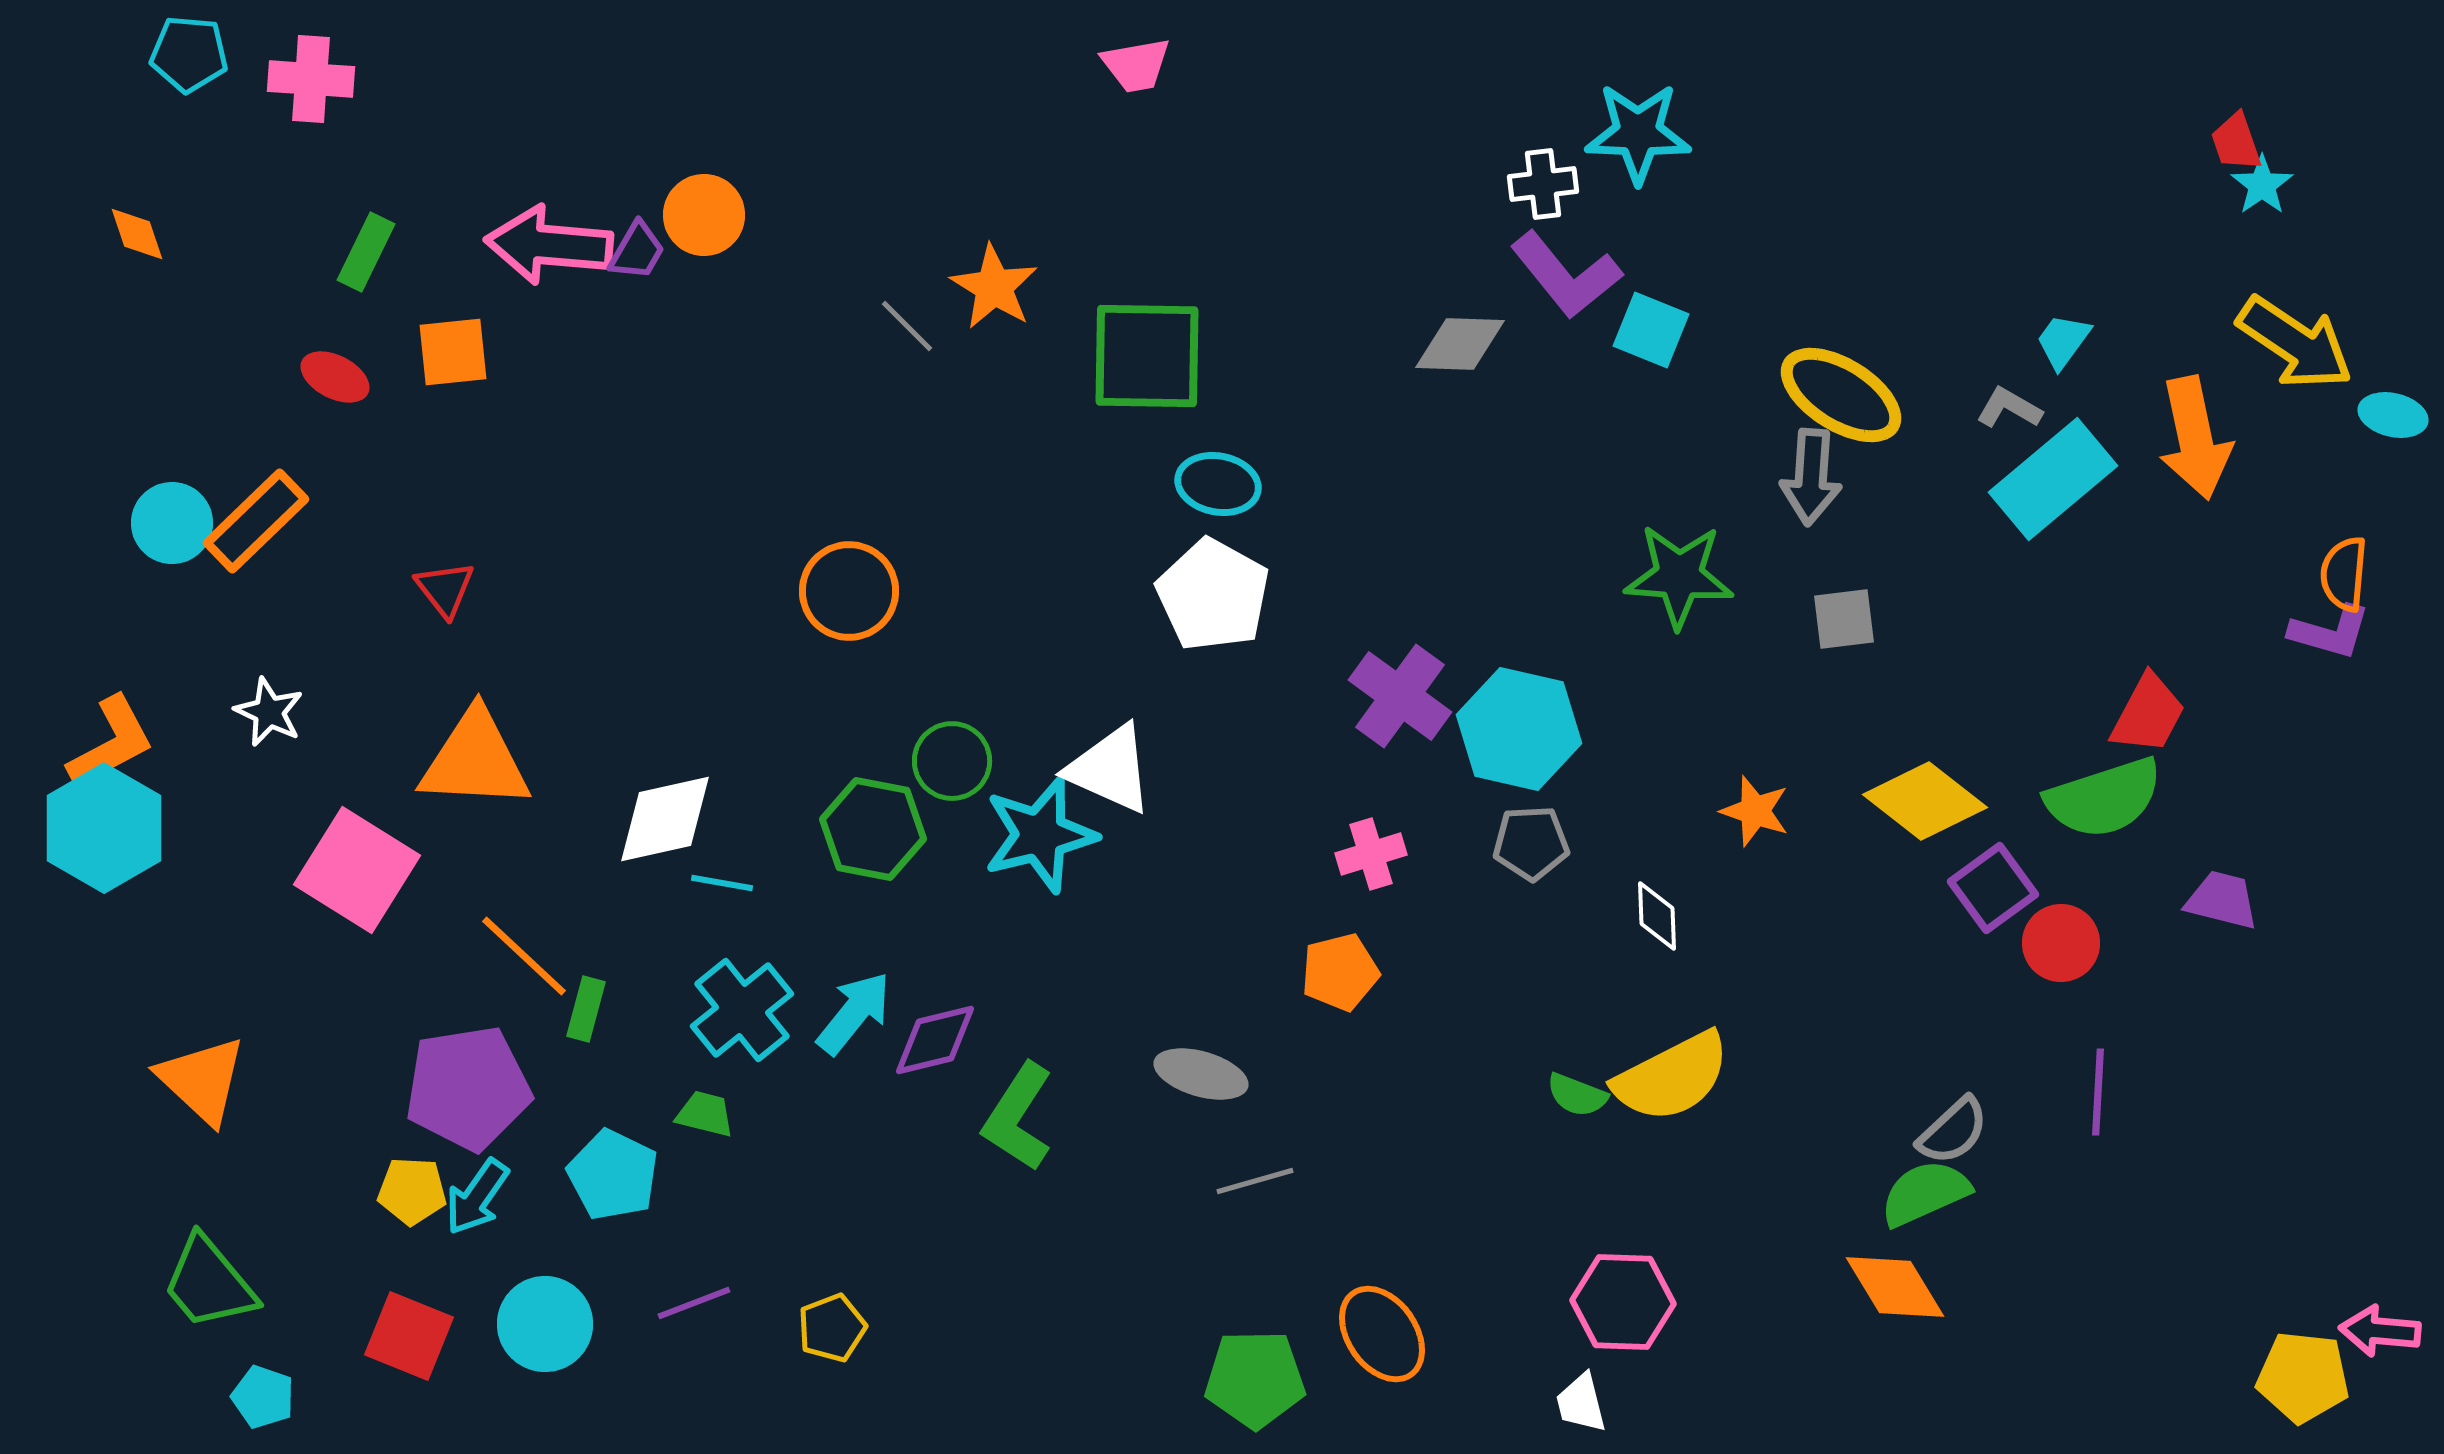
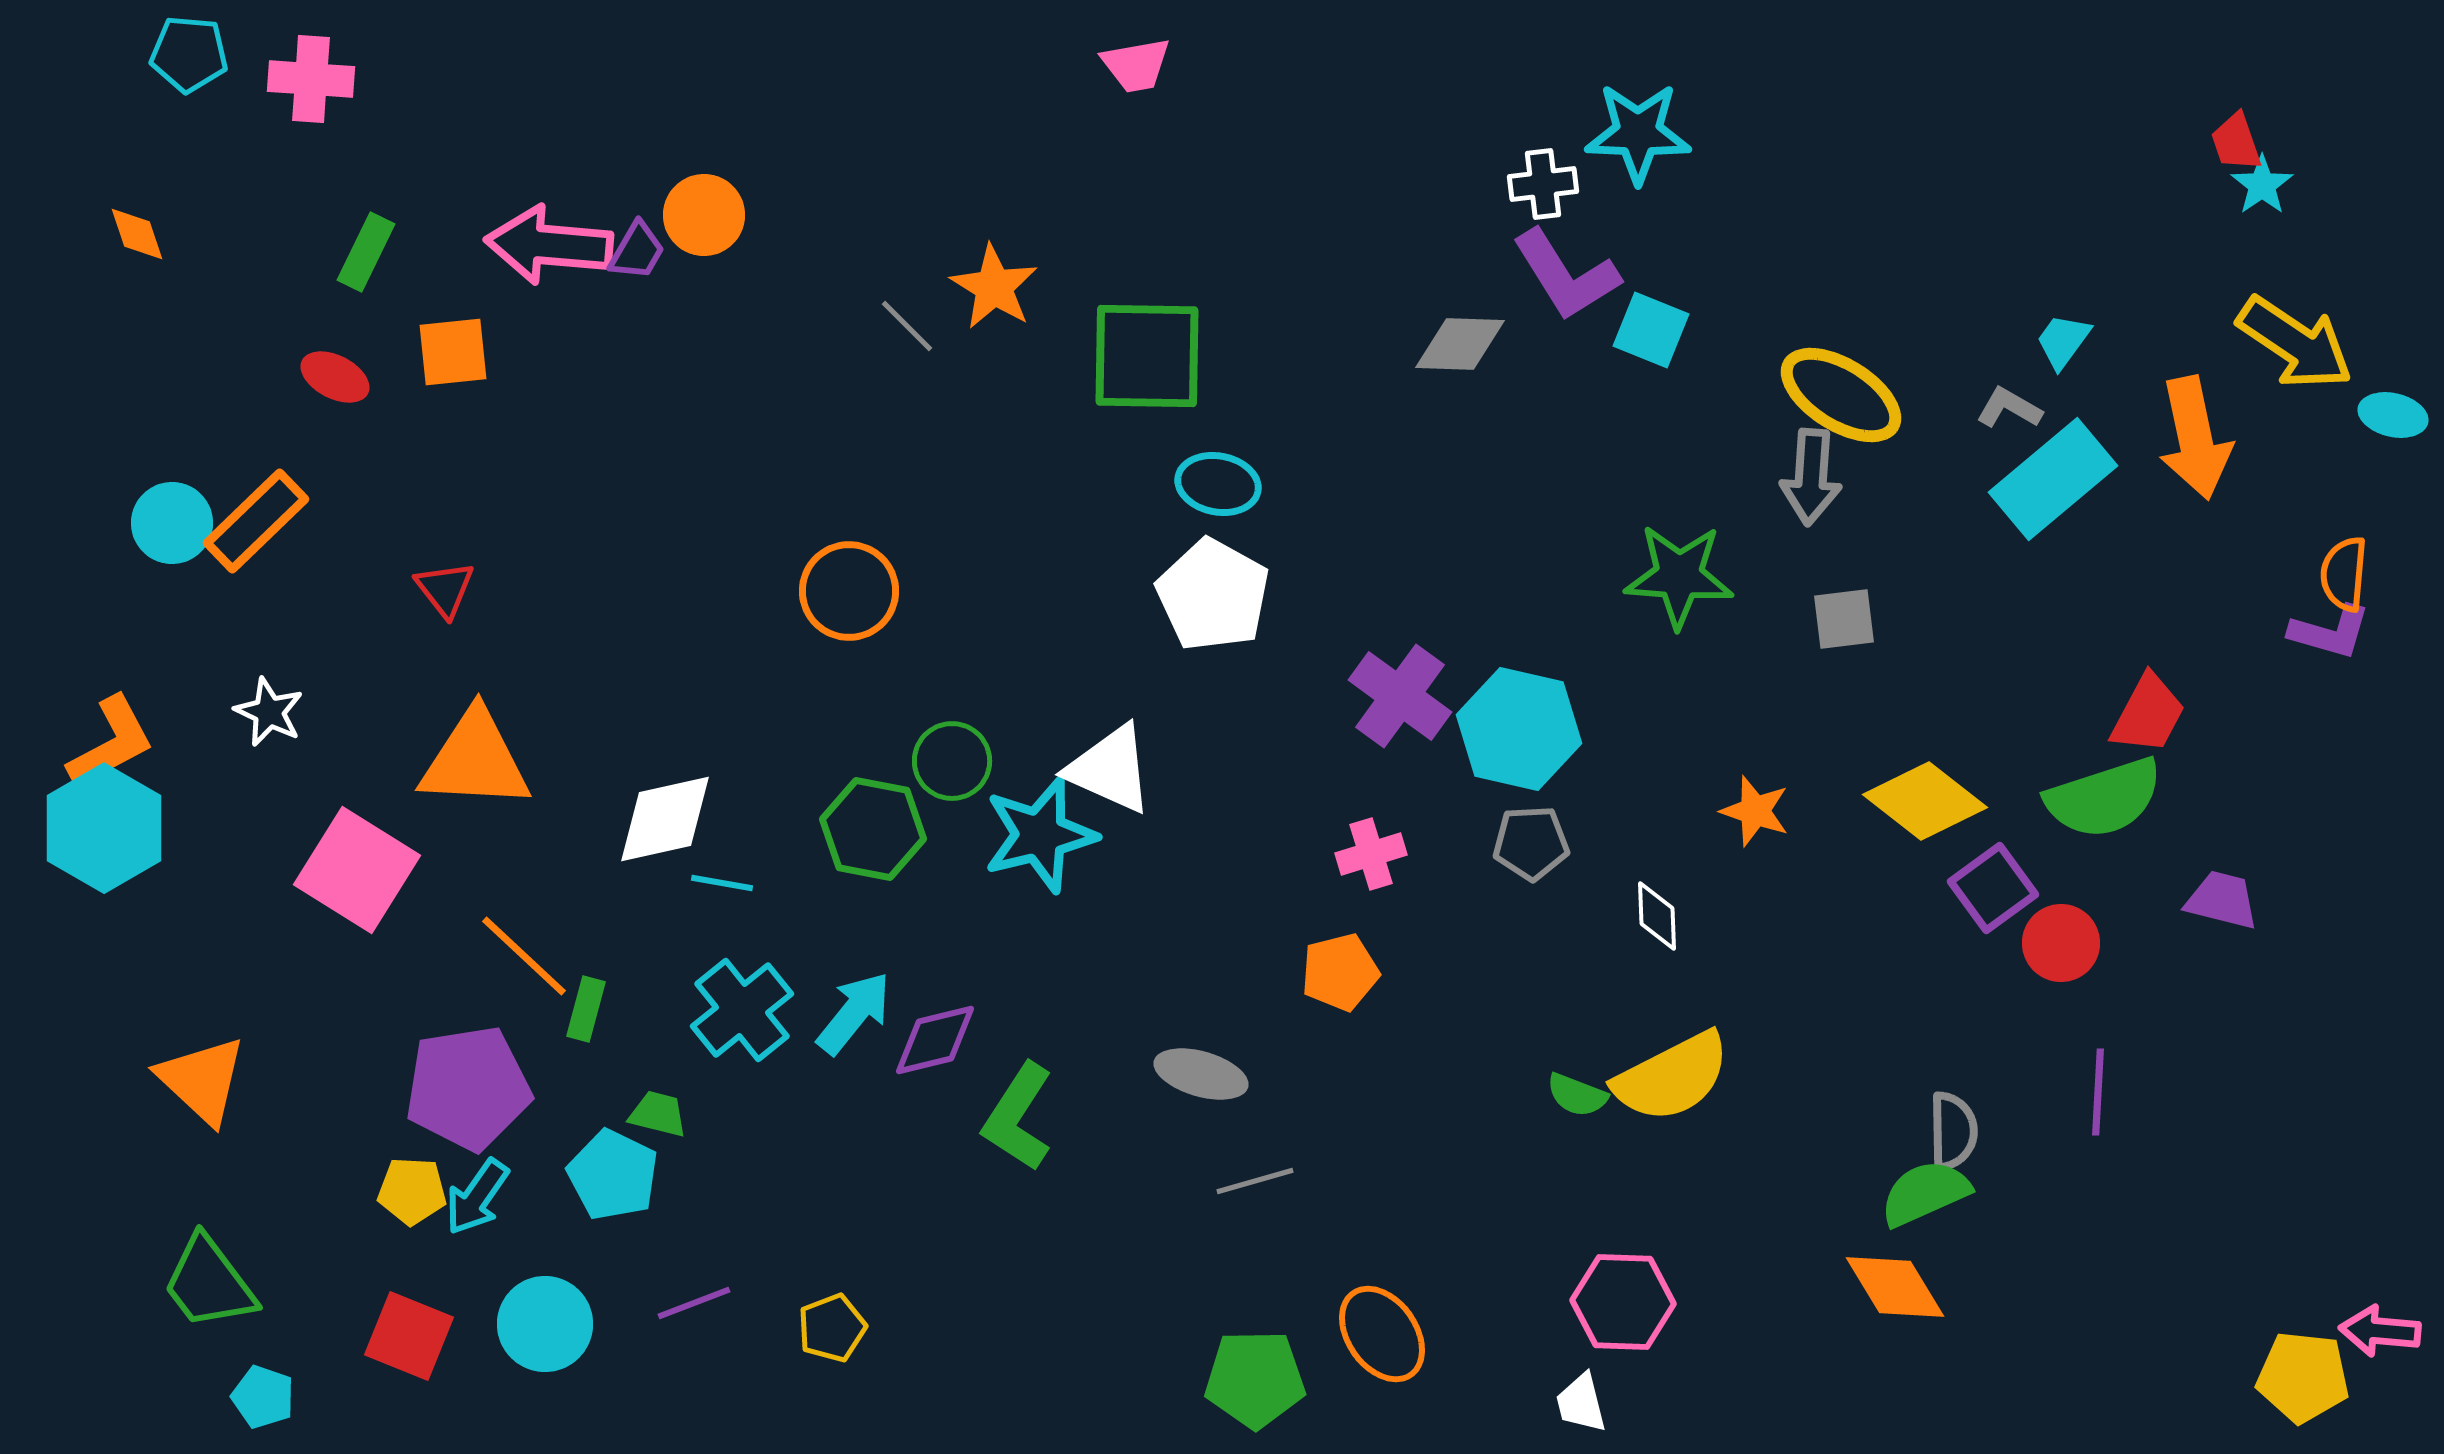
purple L-shape at (1566, 275): rotated 7 degrees clockwise
green trapezoid at (705, 1114): moved 47 px left
gray semicircle at (1953, 1131): rotated 48 degrees counterclockwise
green trapezoid at (209, 1283): rotated 3 degrees clockwise
